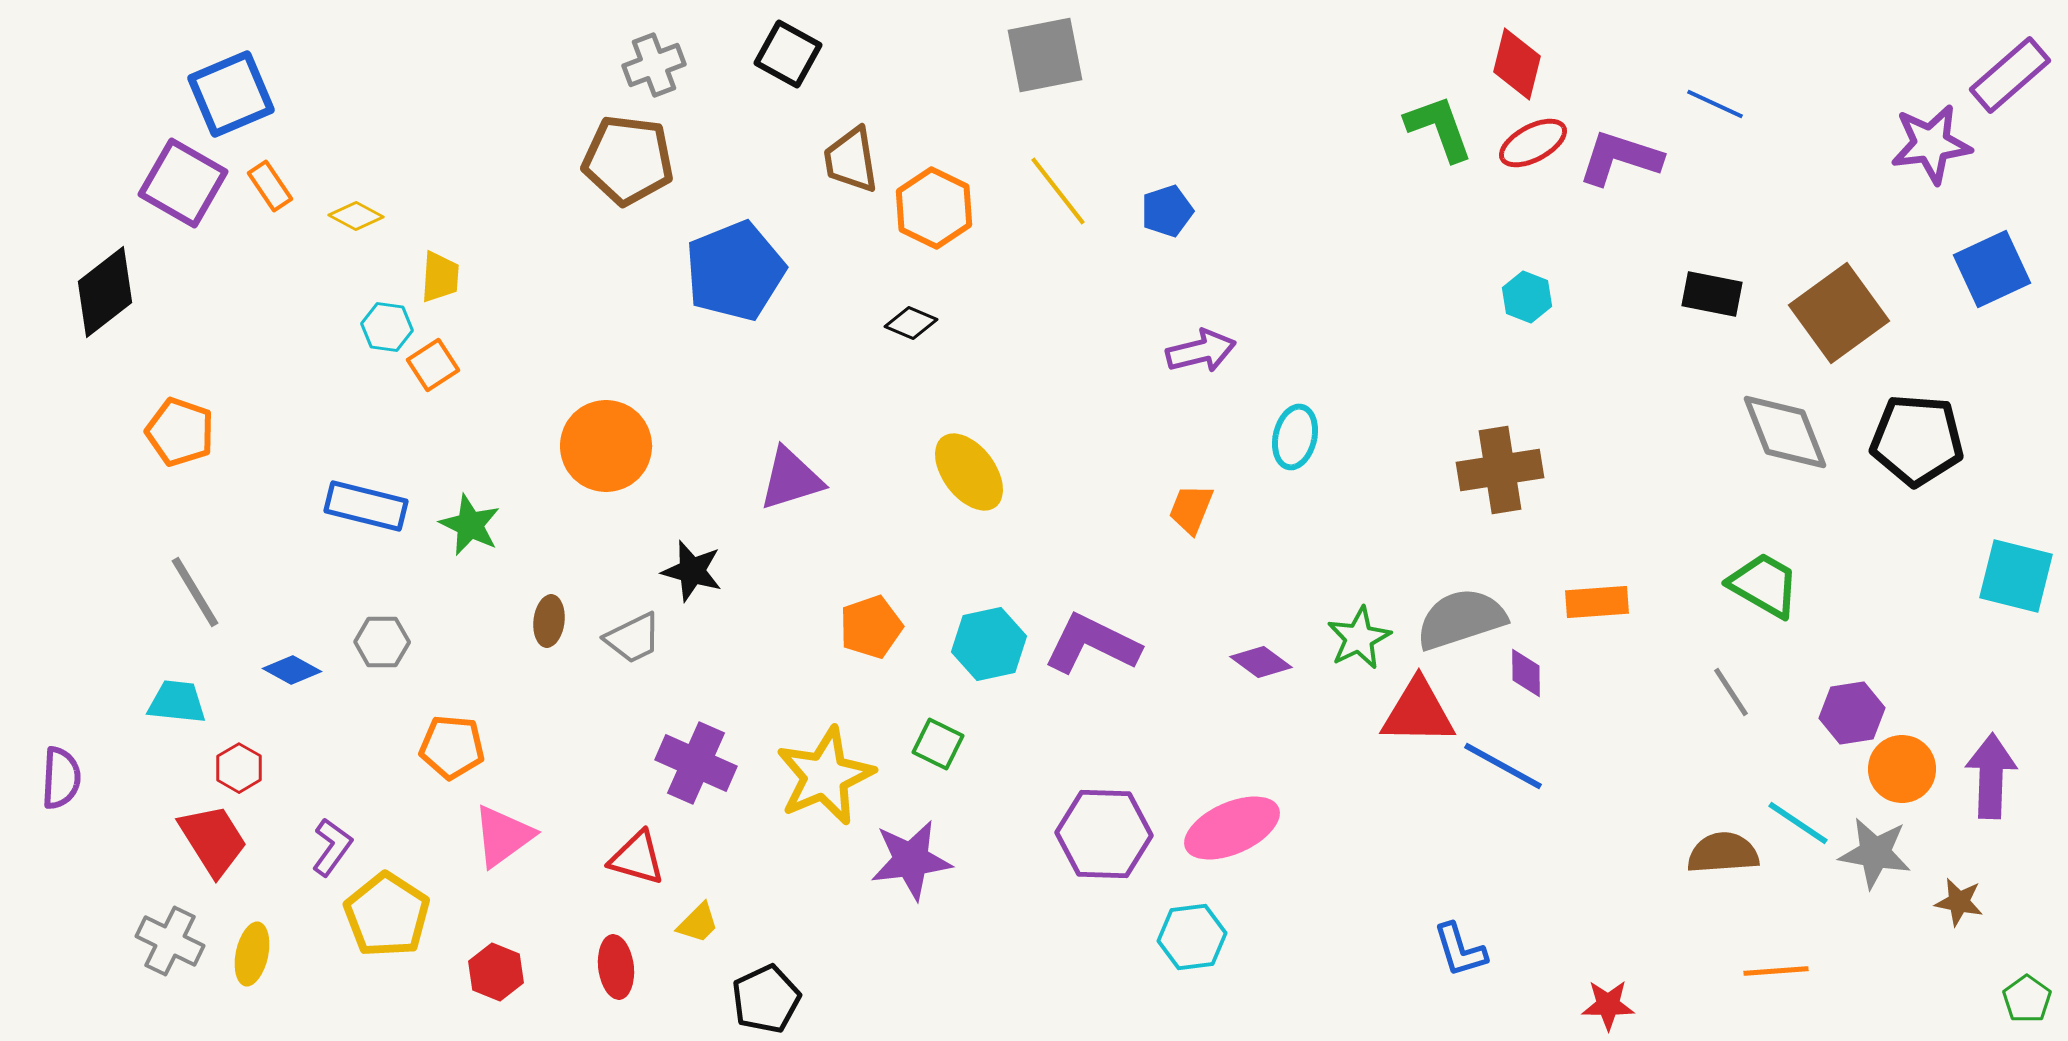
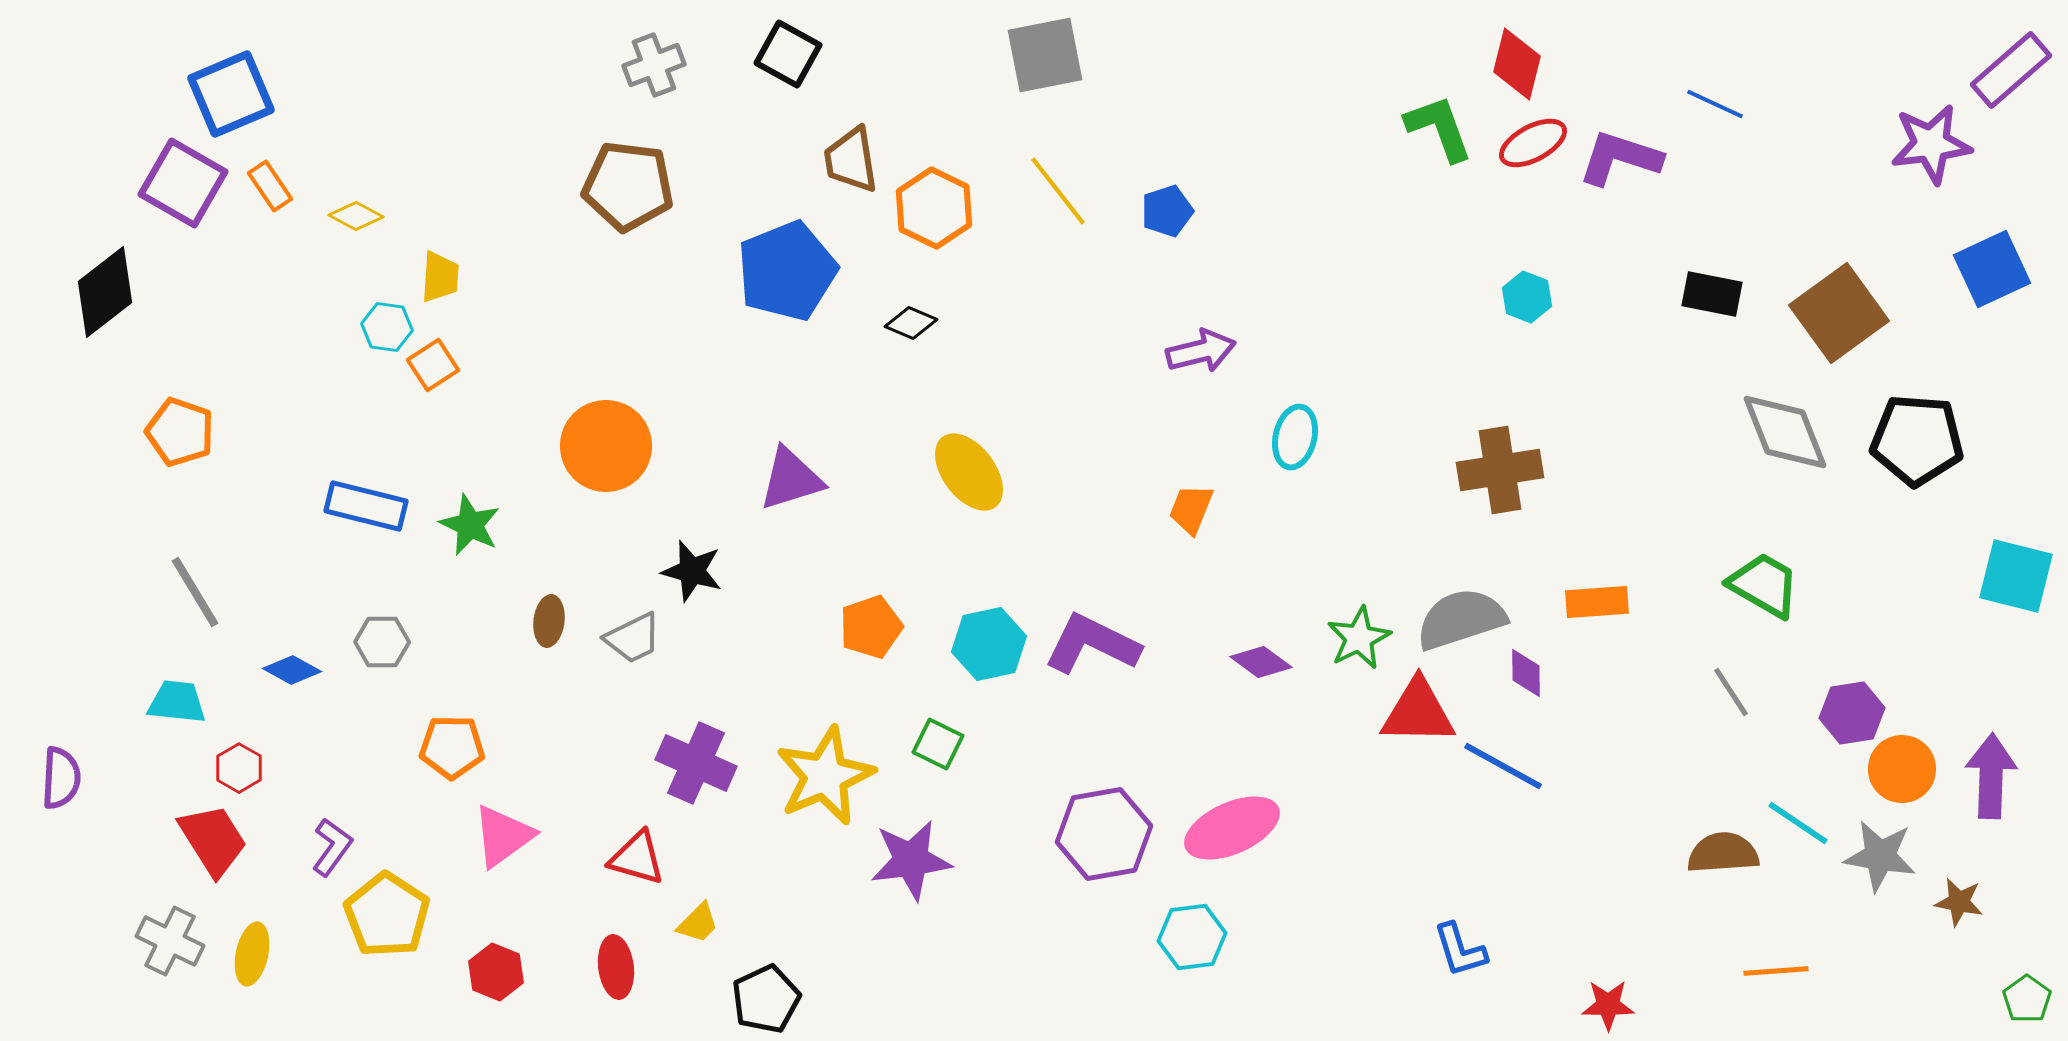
purple rectangle at (2010, 75): moved 1 px right, 5 px up
brown pentagon at (628, 160): moved 26 px down
blue pentagon at (735, 271): moved 52 px right
orange pentagon at (452, 747): rotated 4 degrees counterclockwise
purple hexagon at (1104, 834): rotated 12 degrees counterclockwise
gray star at (1875, 853): moved 5 px right, 3 px down
